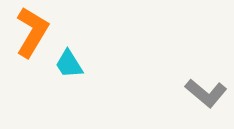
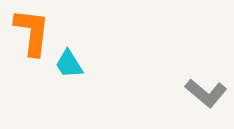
orange L-shape: rotated 24 degrees counterclockwise
